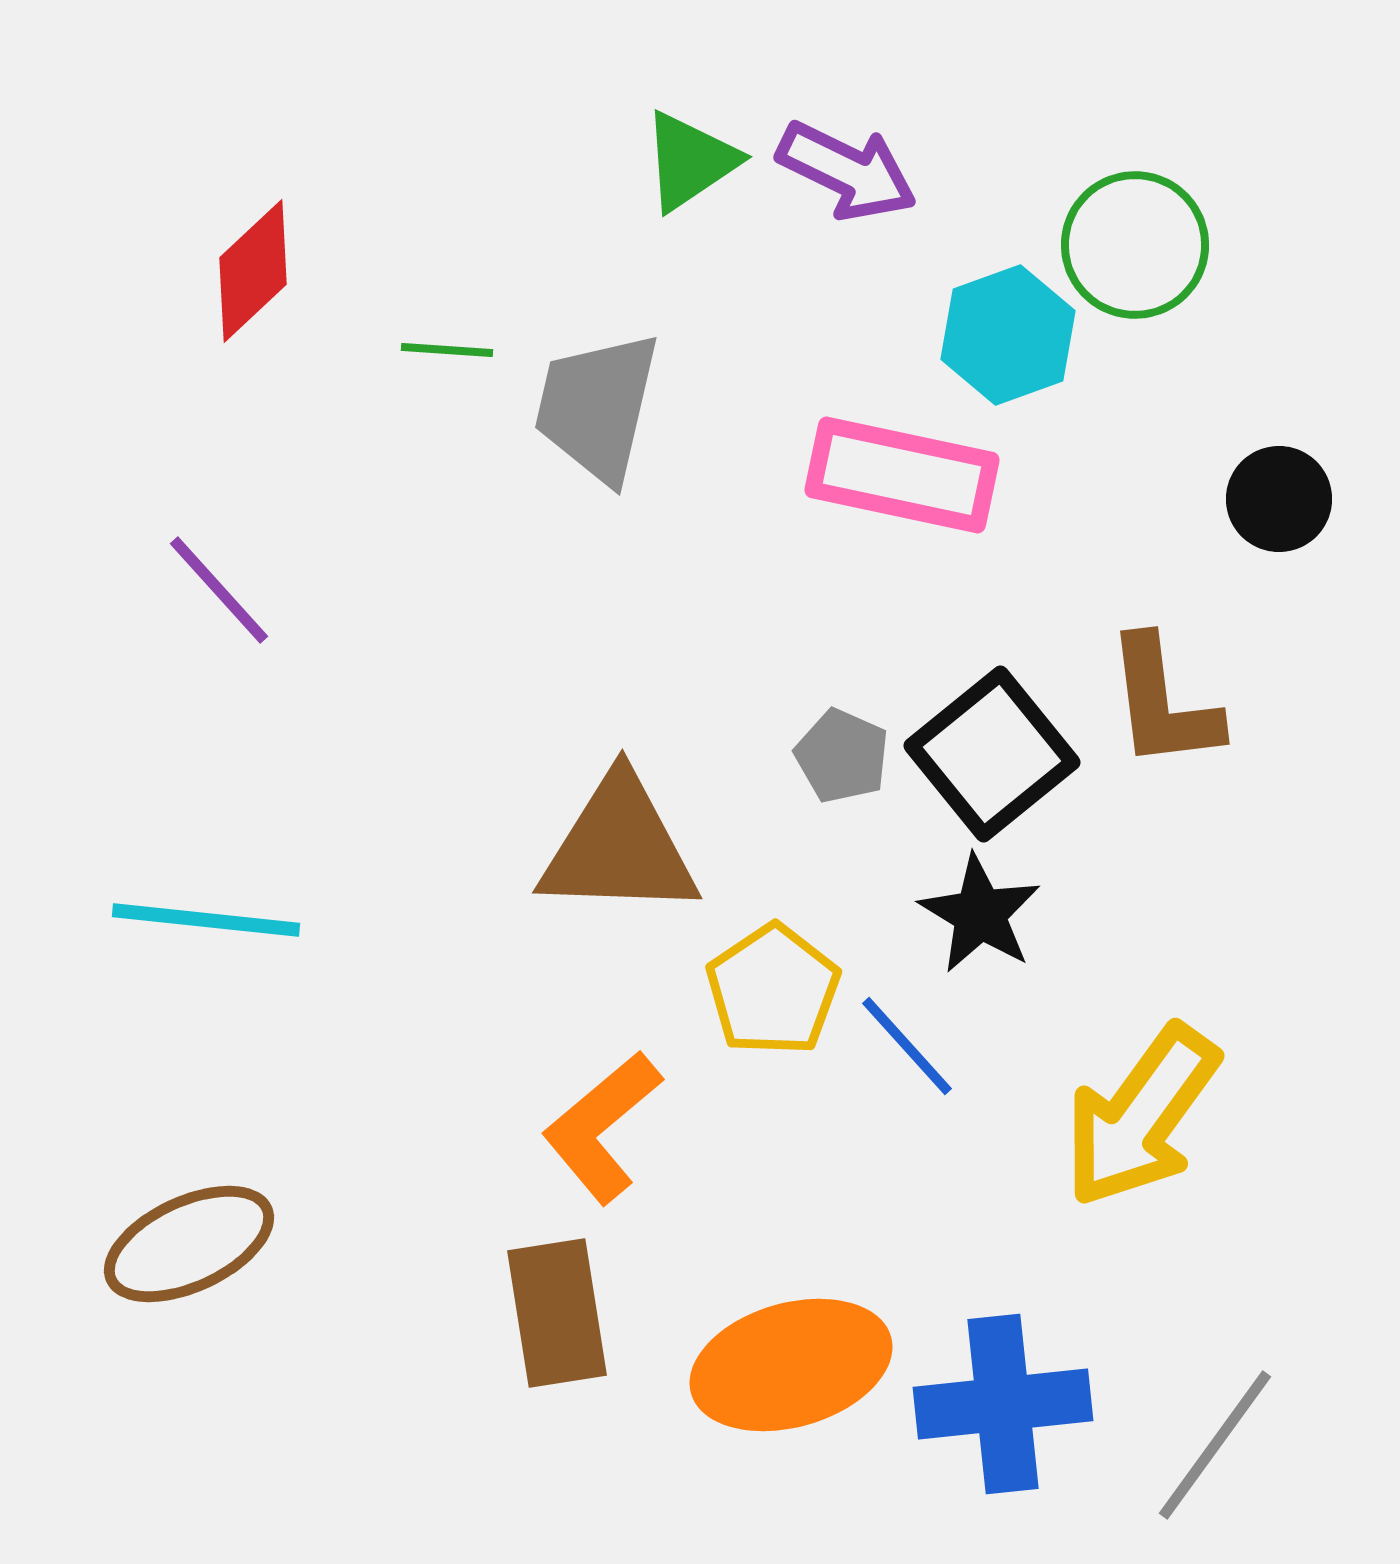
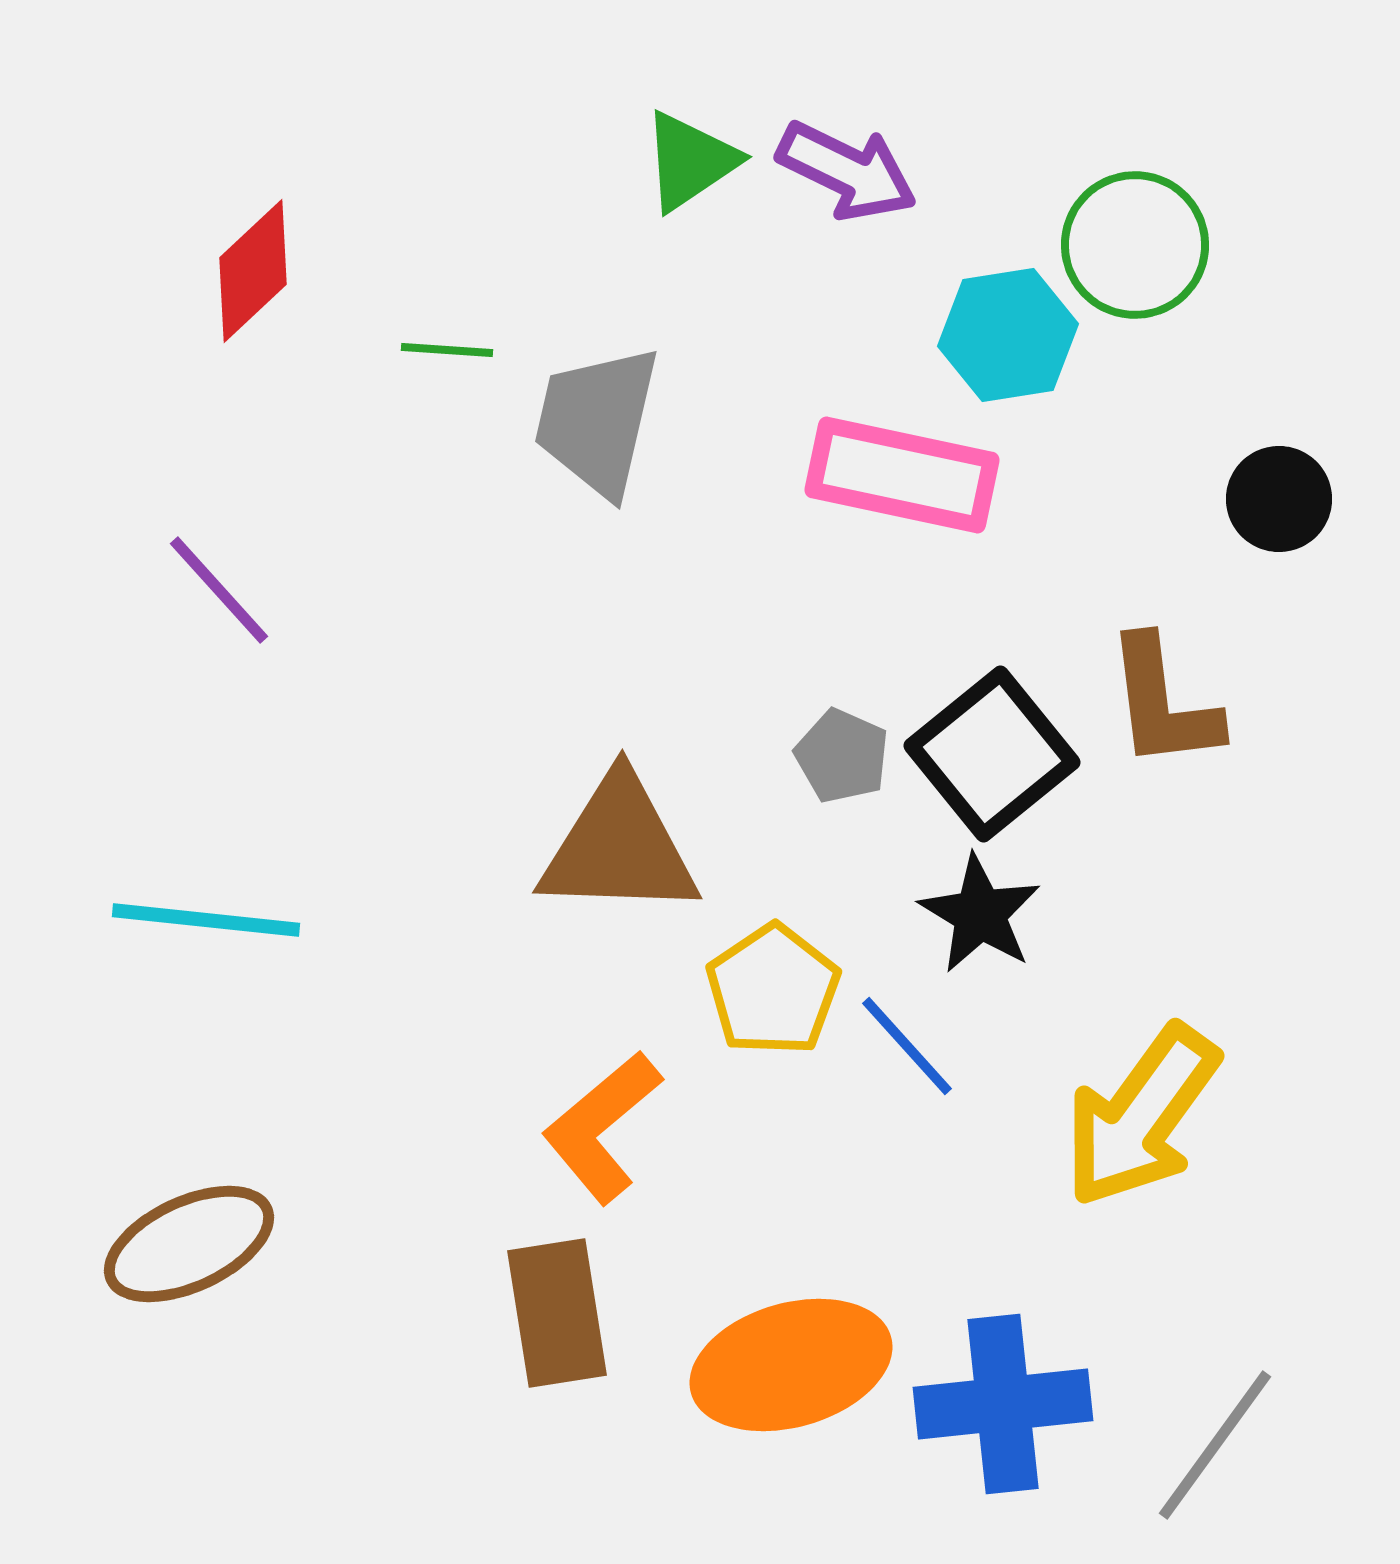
cyan hexagon: rotated 11 degrees clockwise
gray trapezoid: moved 14 px down
